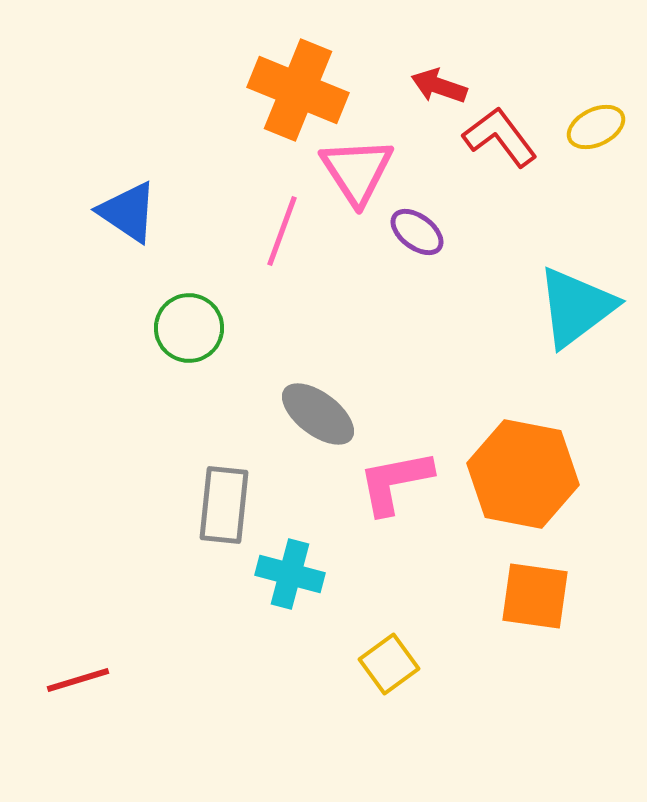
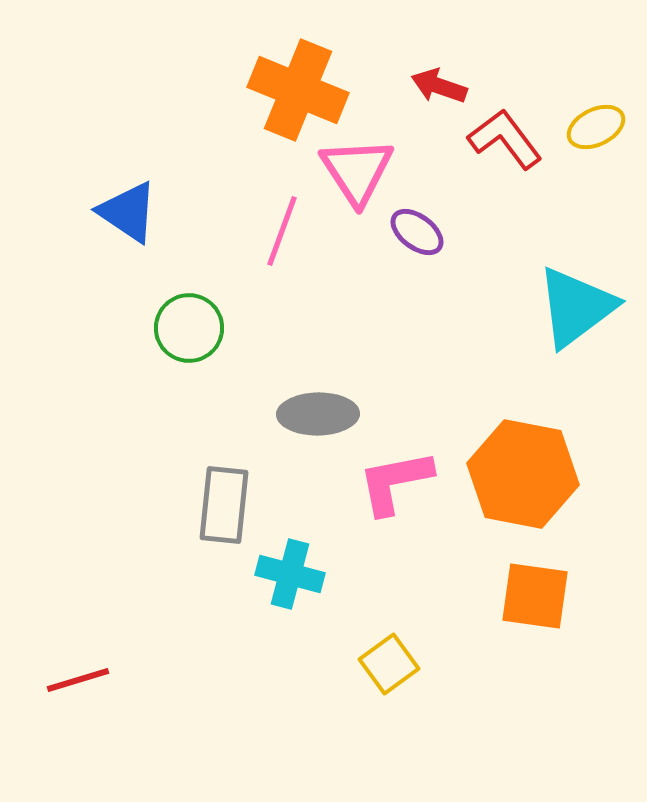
red L-shape: moved 5 px right, 2 px down
gray ellipse: rotated 38 degrees counterclockwise
